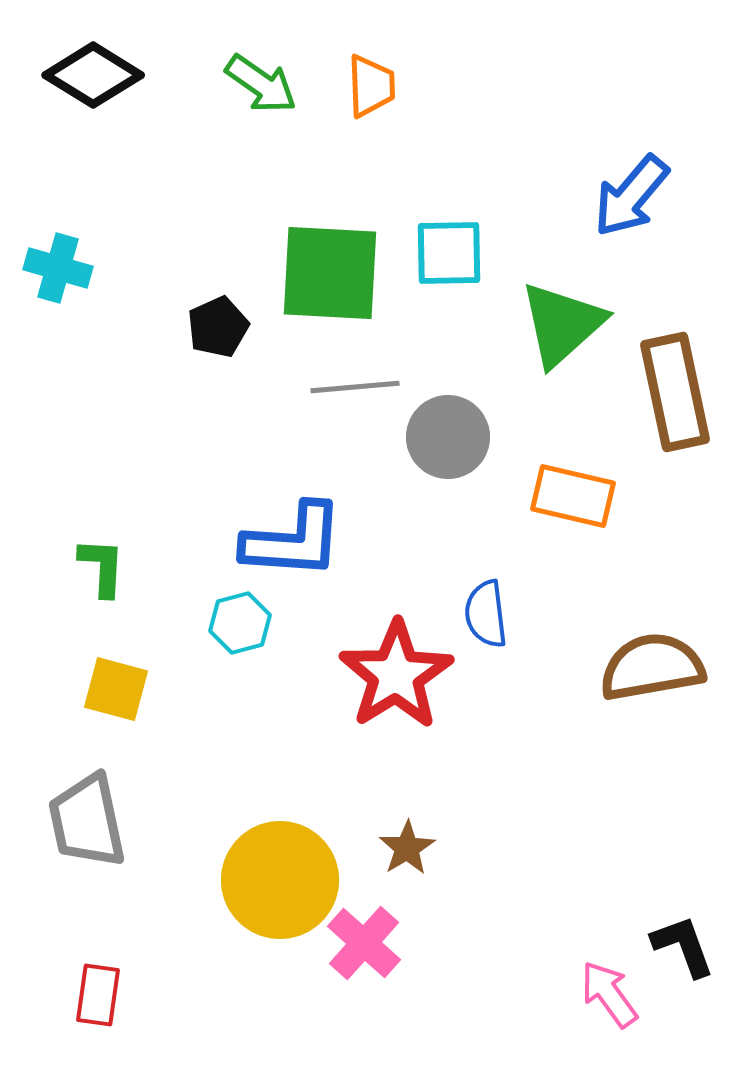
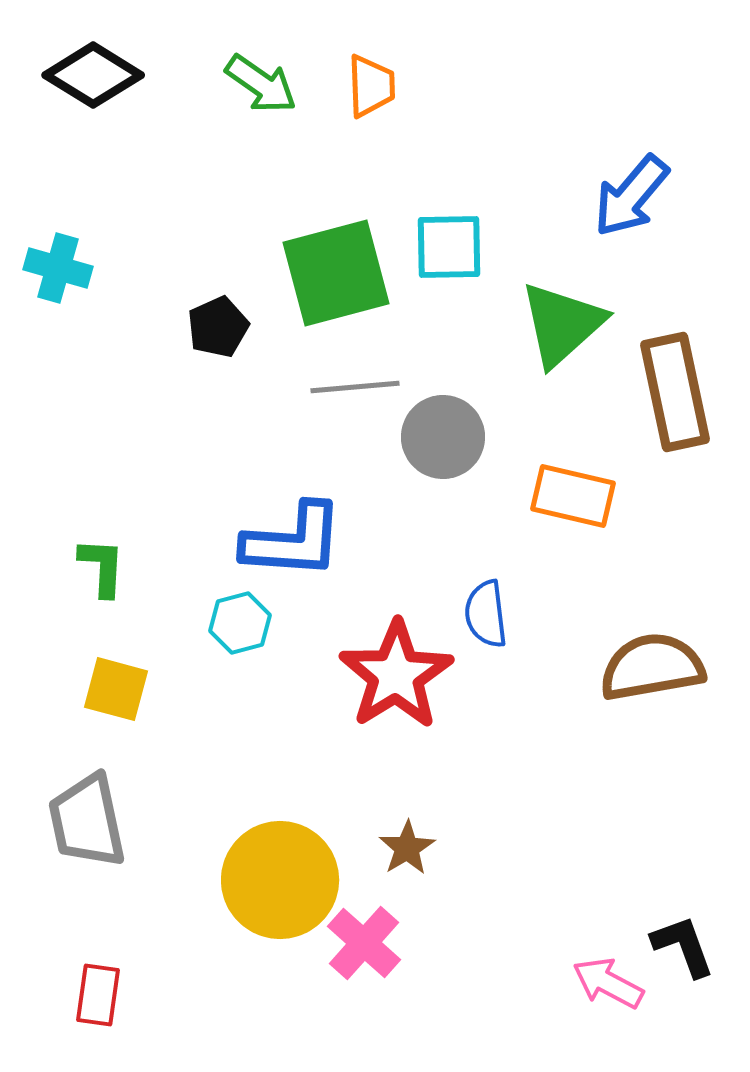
cyan square: moved 6 px up
green square: moved 6 px right; rotated 18 degrees counterclockwise
gray circle: moved 5 px left
pink arrow: moved 1 px left, 11 px up; rotated 26 degrees counterclockwise
